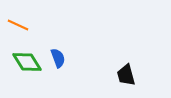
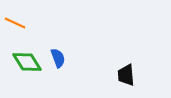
orange line: moved 3 px left, 2 px up
black trapezoid: rotated 10 degrees clockwise
